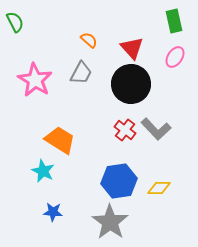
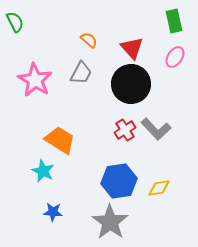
red cross: rotated 20 degrees clockwise
yellow diamond: rotated 10 degrees counterclockwise
